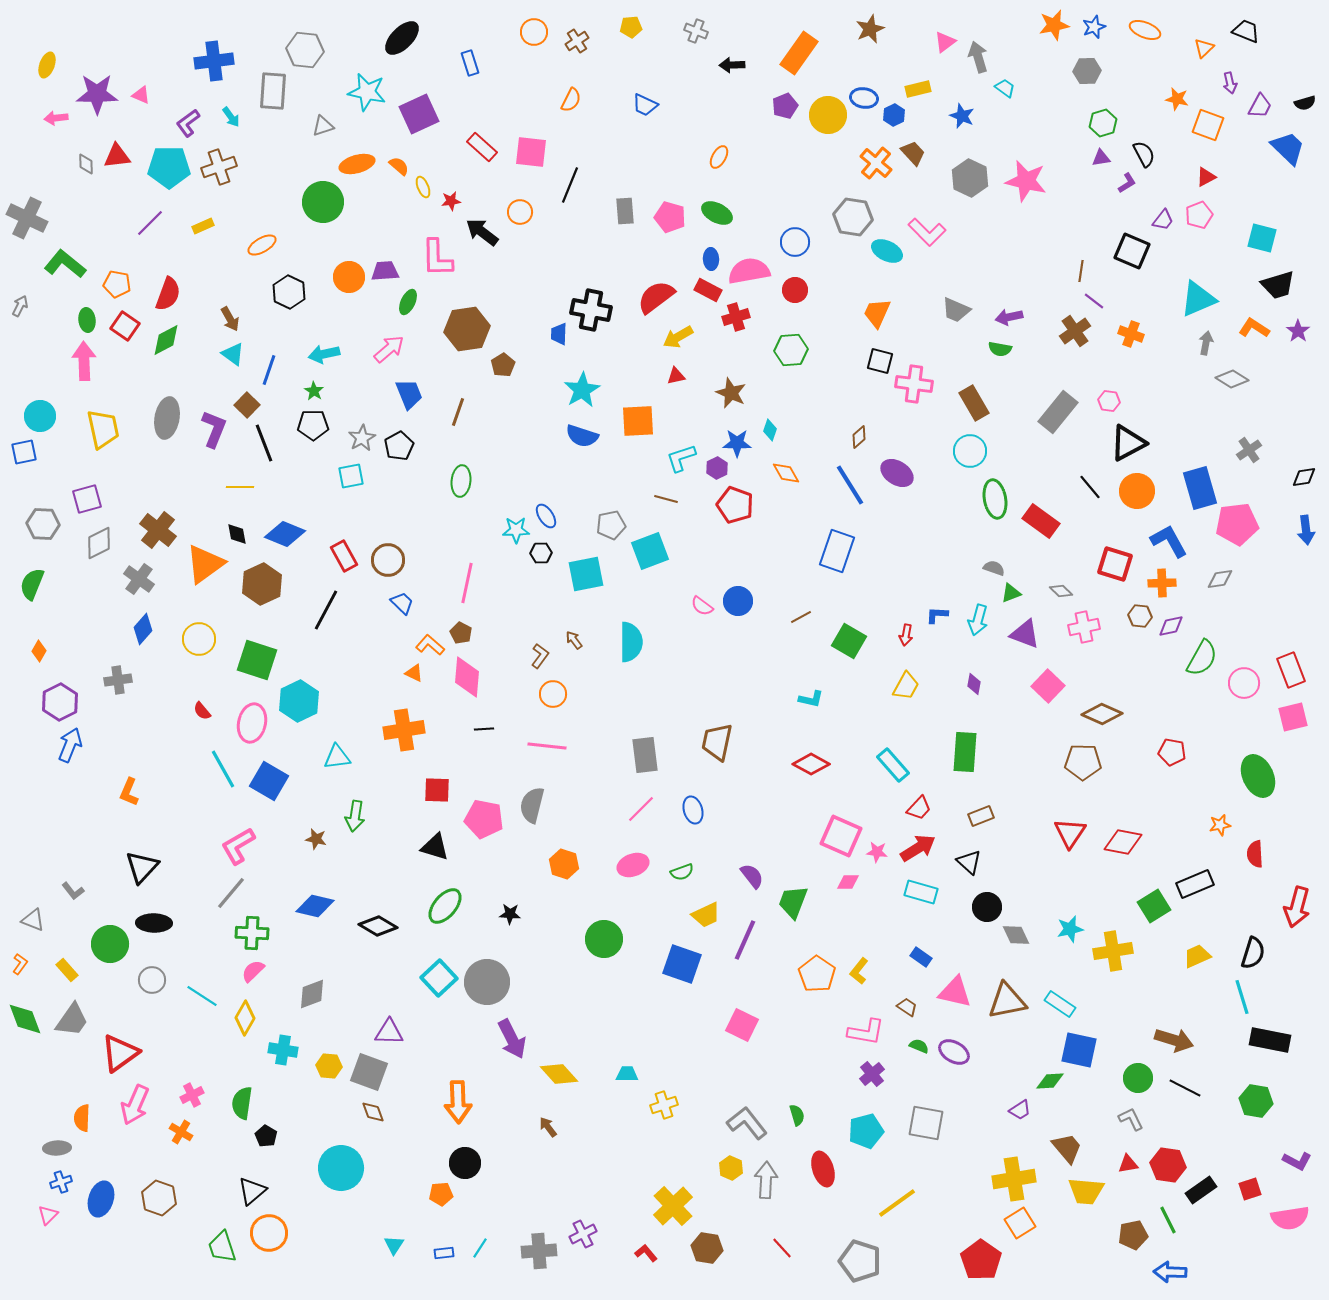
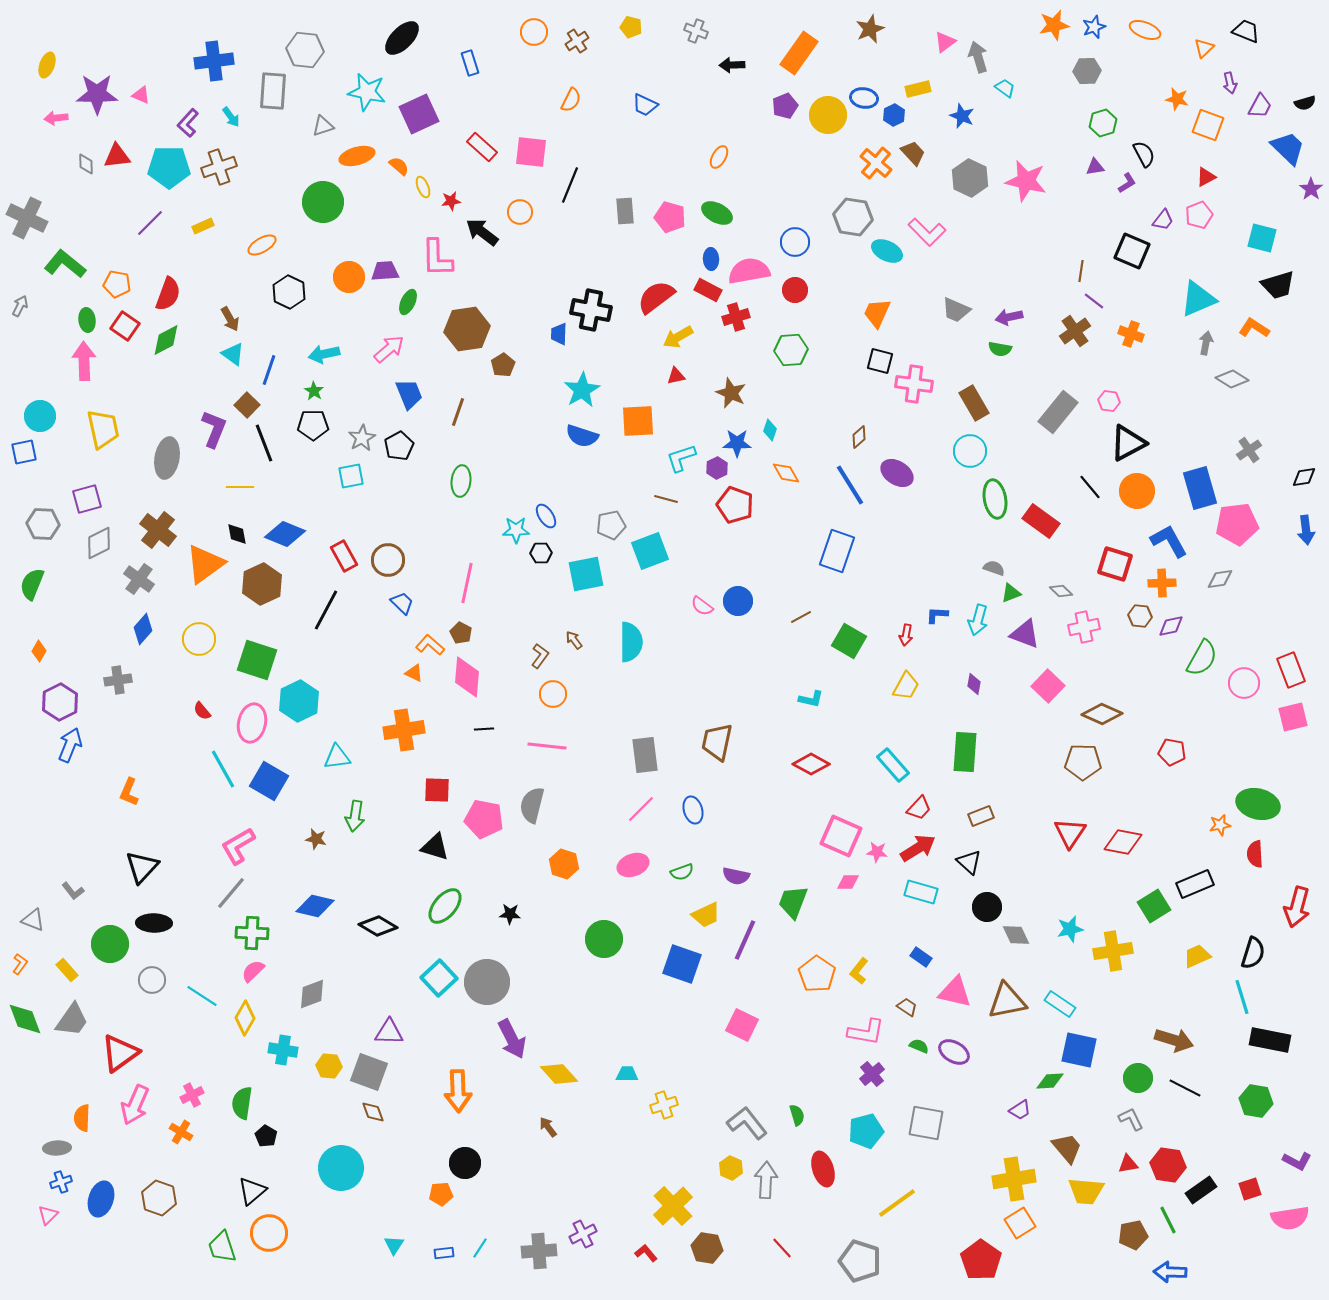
yellow pentagon at (631, 27): rotated 20 degrees clockwise
purple L-shape at (188, 123): rotated 12 degrees counterclockwise
purple triangle at (1101, 158): moved 6 px left, 9 px down
orange ellipse at (357, 164): moved 8 px up
purple star at (1298, 331): moved 13 px right, 142 px up
gray ellipse at (167, 418): moved 40 px down
green ellipse at (1258, 776): moved 28 px down; rotated 51 degrees counterclockwise
purple semicircle at (752, 876): moved 16 px left; rotated 140 degrees clockwise
orange arrow at (458, 1102): moved 11 px up
